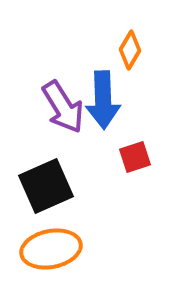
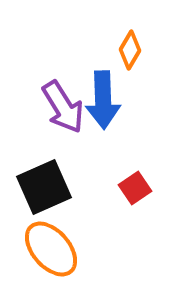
red square: moved 31 px down; rotated 16 degrees counterclockwise
black square: moved 2 px left, 1 px down
orange ellipse: rotated 60 degrees clockwise
